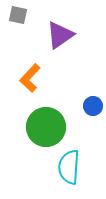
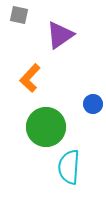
gray square: moved 1 px right
blue circle: moved 2 px up
